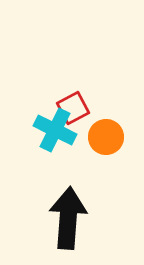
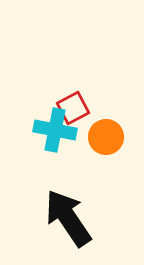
cyan cross: rotated 15 degrees counterclockwise
black arrow: rotated 38 degrees counterclockwise
